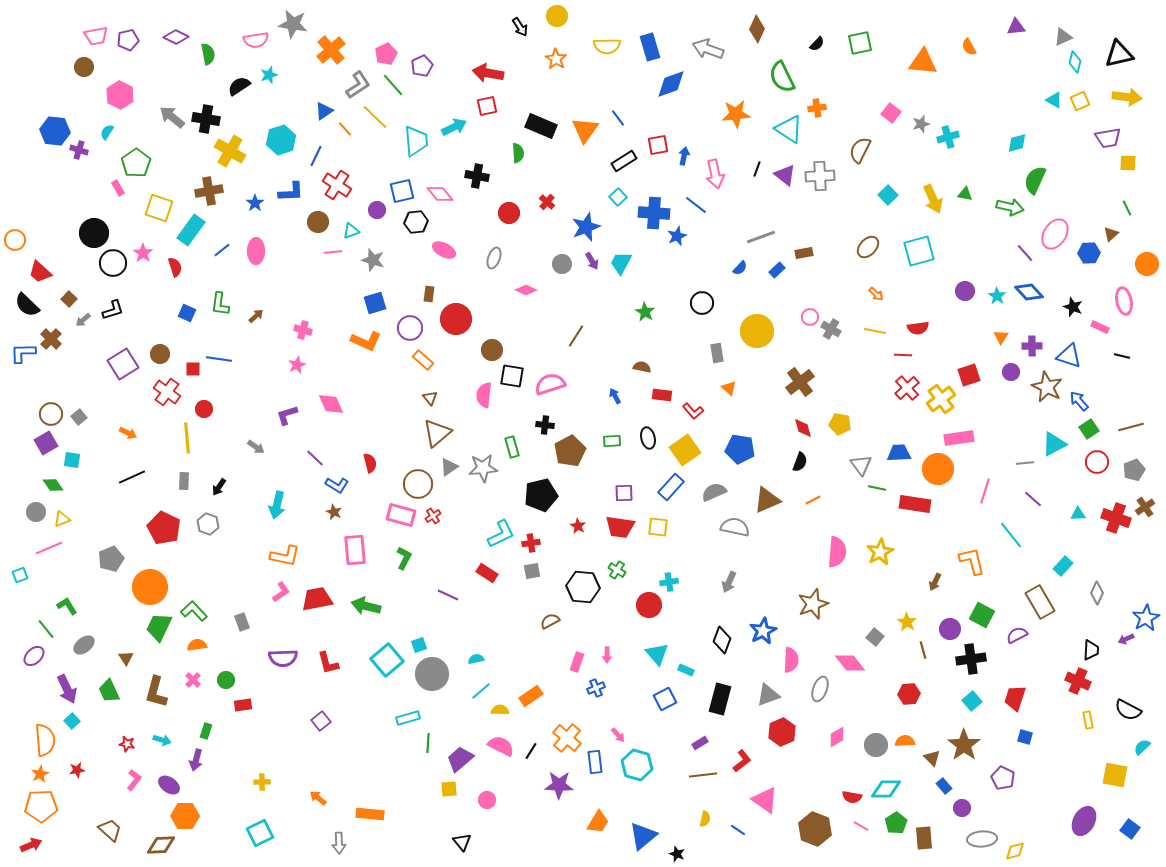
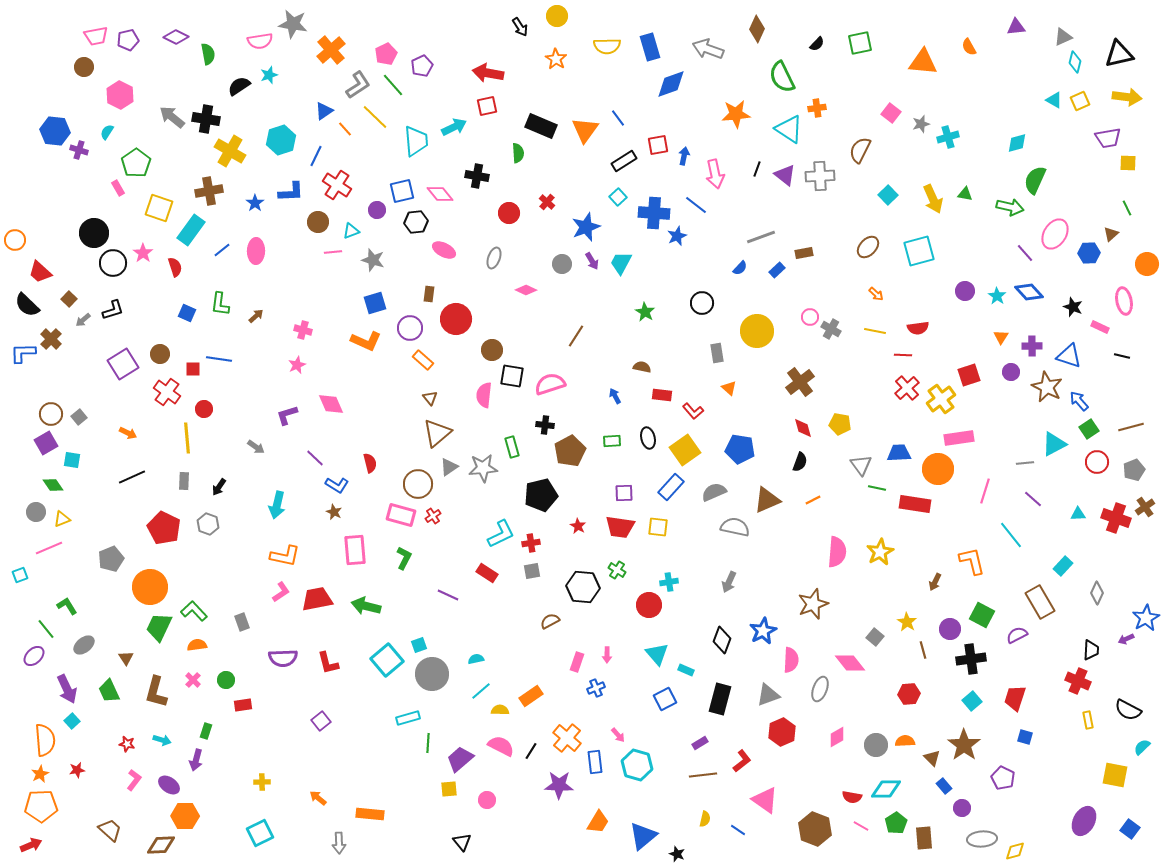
pink semicircle at (256, 40): moved 4 px right, 1 px down
